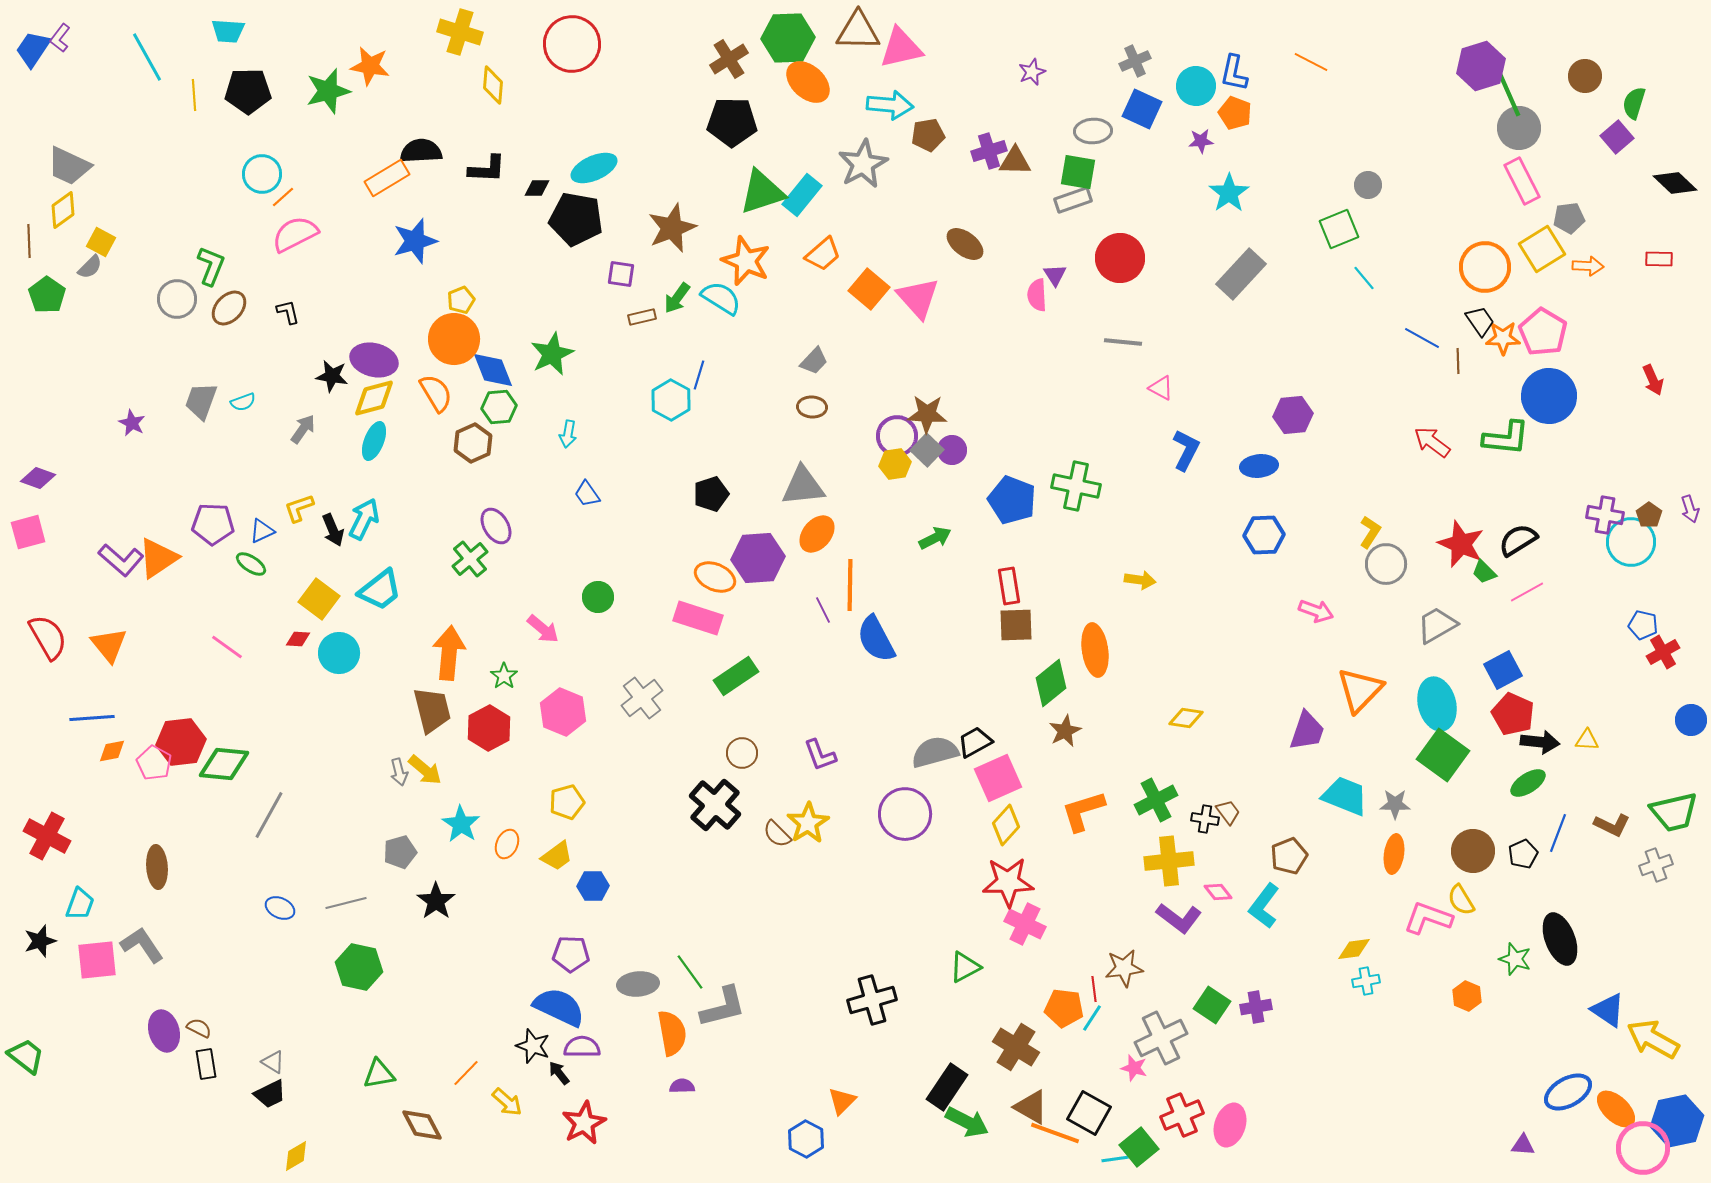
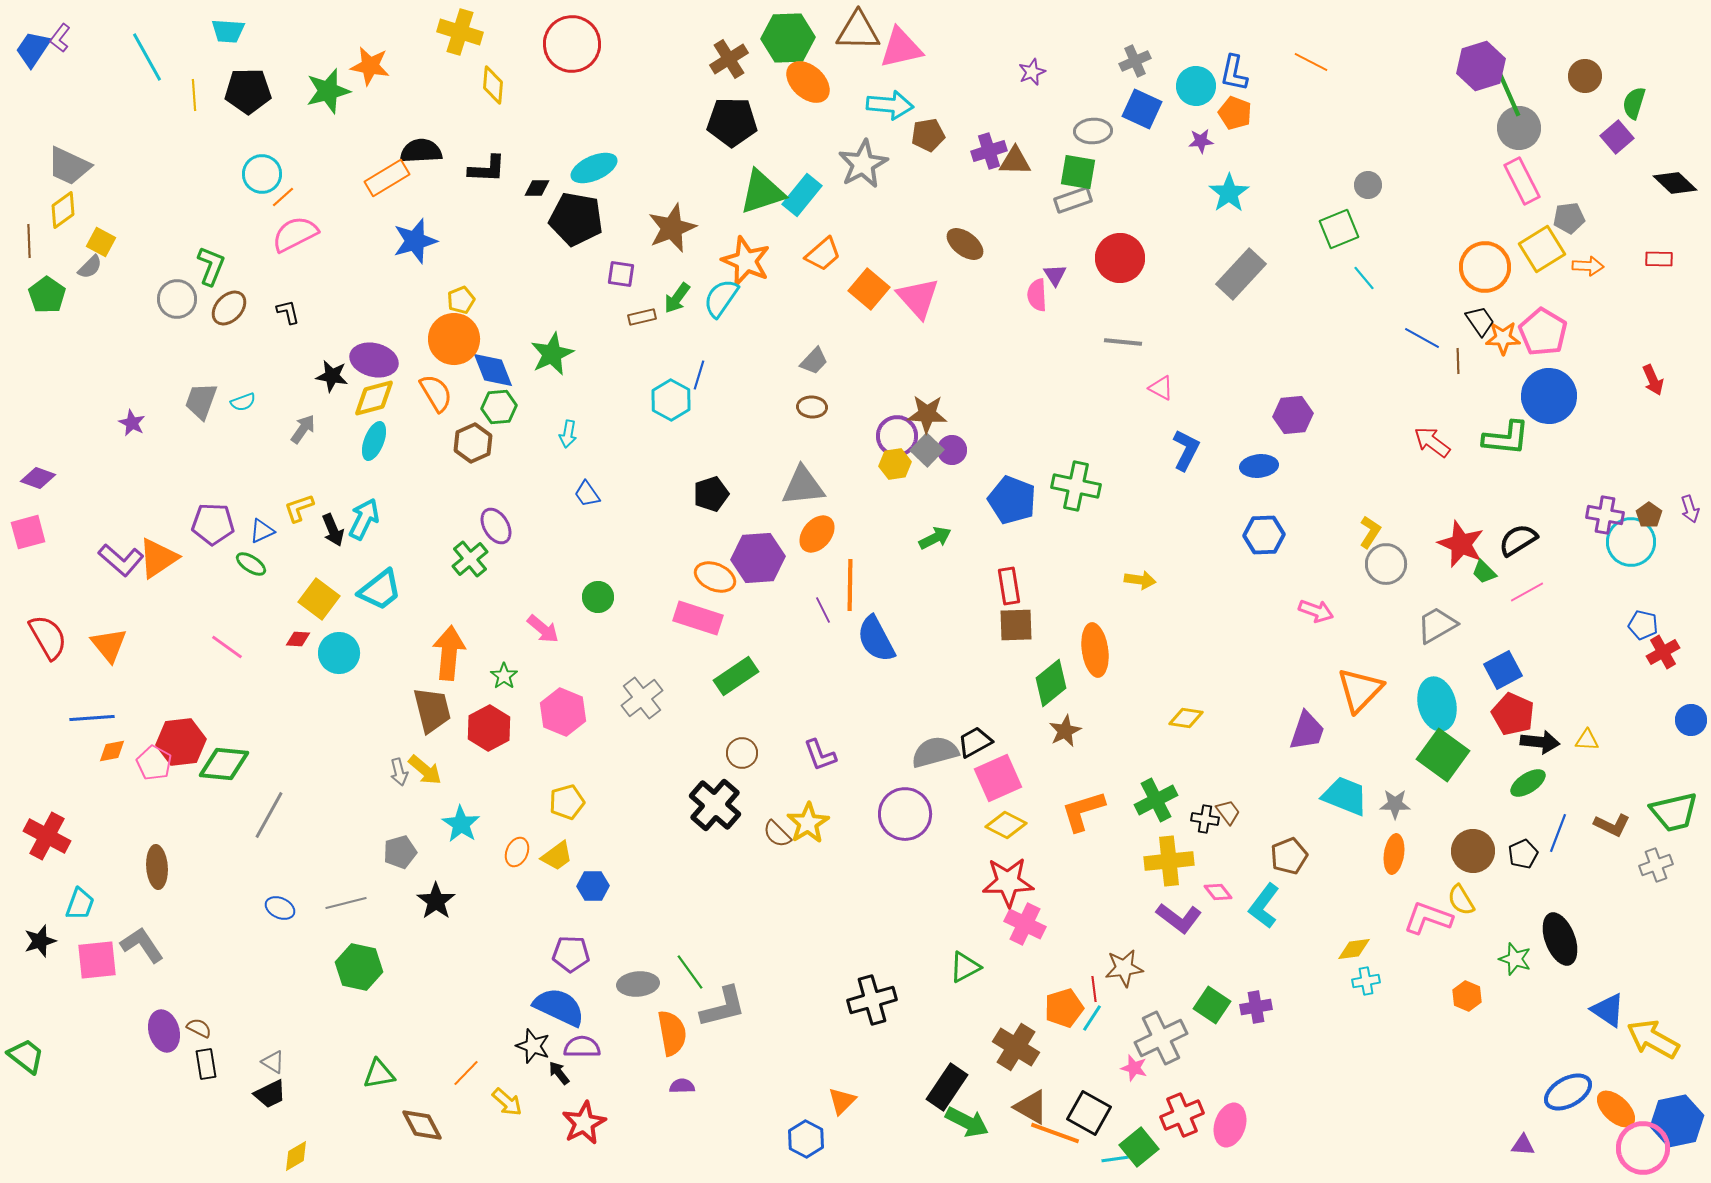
cyan semicircle at (721, 298): rotated 87 degrees counterclockwise
yellow diamond at (1006, 825): rotated 75 degrees clockwise
orange ellipse at (507, 844): moved 10 px right, 8 px down
orange pentagon at (1064, 1008): rotated 24 degrees counterclockwise
